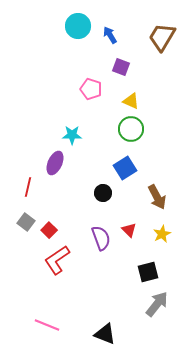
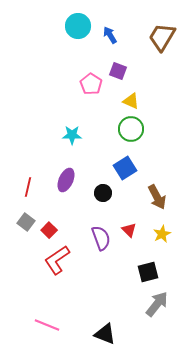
purple square: moved 3 px left, 4 px down
pink pentagon: moved 5 px up; rotated 15 degrees clockwise
purple ellipse: moved 11 px right, 17 px down
